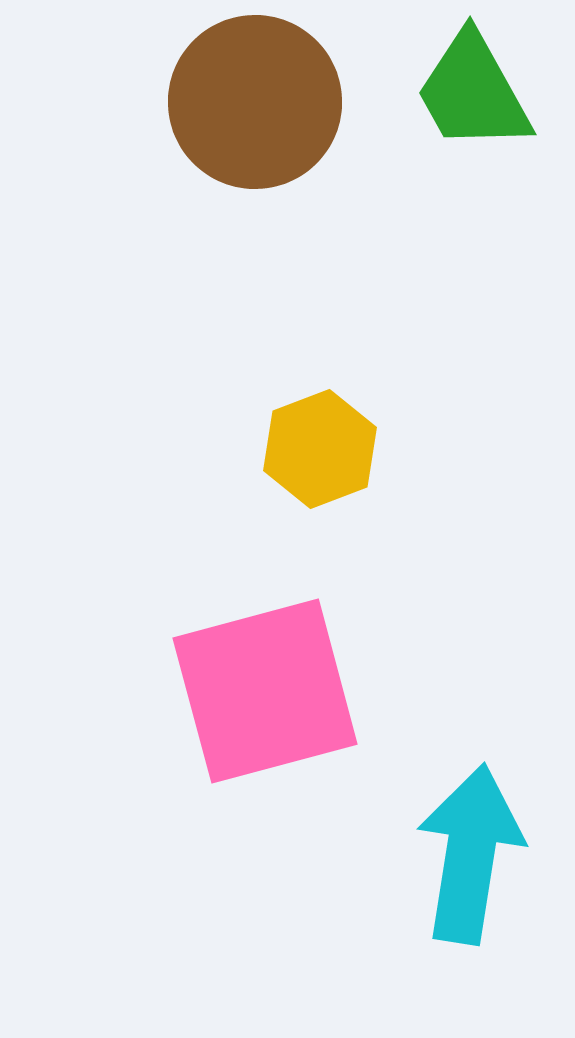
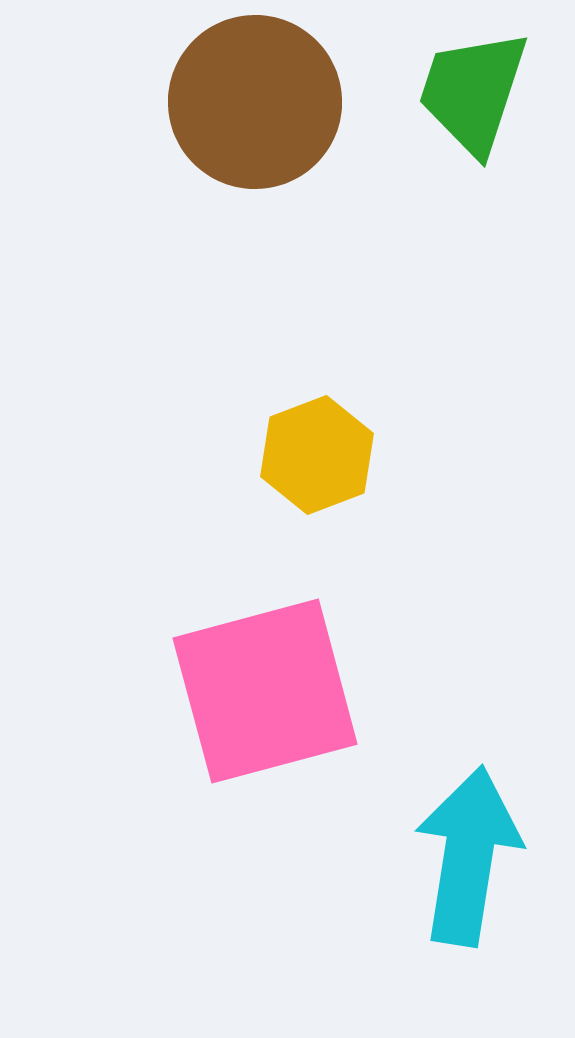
green trapezoid: rotated 47 degrees clockwise
yellow hexagon: moved 3 px left, 6 px down
cyan arrow: moved 2 px left, 2 px down
